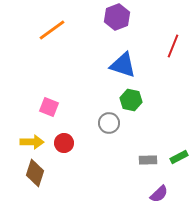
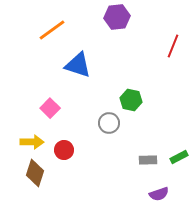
purple hexagon: rotated 15 degrees clockwise
blue triangle: moved 45 px left
pink square: moved 1 px right, 1 px down; rotated 24 degrees clockwise
red circle: moved 7 px down
purple semicircle: rotated 24 degrees clockwise
